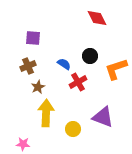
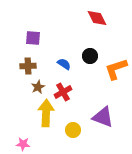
brown cross: rotated 21 degrees clockwise
red cross: moved 15 px left, 10 px down
yellow circle: moved 1 px down
